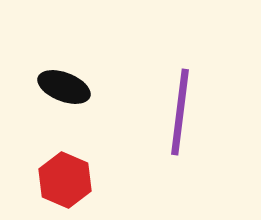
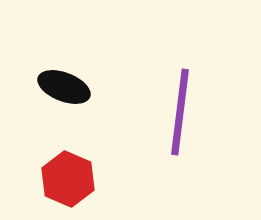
red hexagon: moved 3 px right, 1 px up
